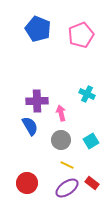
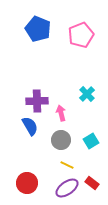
cyan cross: rotated 21 degrees clockwise
